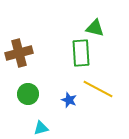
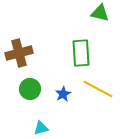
green triangle: moved 5 px right, 15 px up
green circle: moved 2 px right, 5 px up
blue star: moved 6 px left, 6 px up; rotated 21 degrees clockwise
